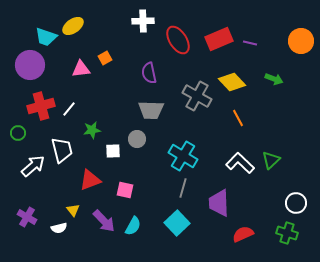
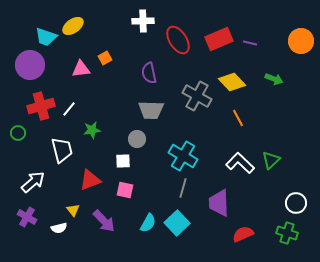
white square: moved 10 px right, 10 px down
white arrow: moved 16 px down
cyan semicircle: moved 15 px right, 3 px up
